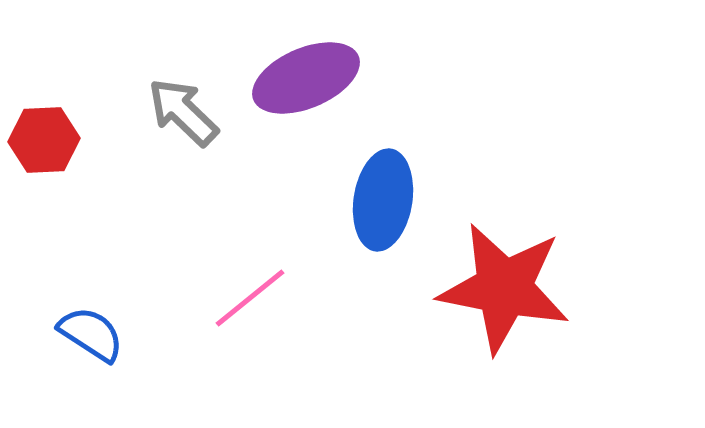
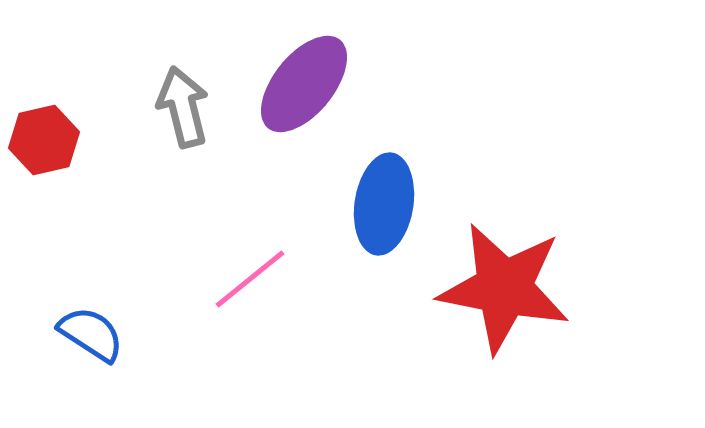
purple ellipse: moved 2 px left, 6 px down; rotated 28 degrees counterclockwise
gray arrow: moved 5 px up; rotated 32 degrees clockwise
red hexagon: rotated 10 degrees counterclockwise
blue ellipse: moved 1 px right, 4 px down
pink line: moved 19 px up
